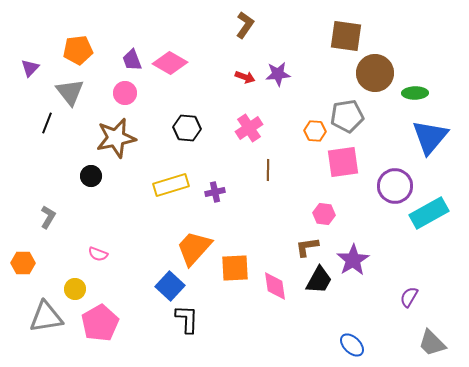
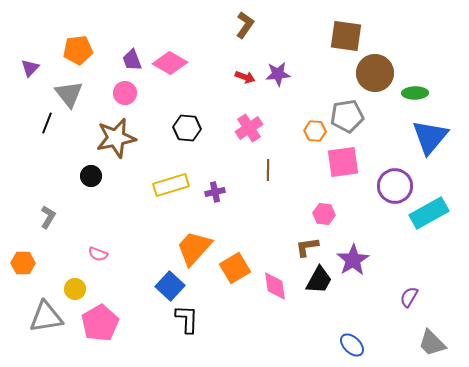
gray triangle at (70, 92): moved 1 px left, 2 px down
orange square at (235, 268): rotated 28 degrees counterclockwise
